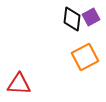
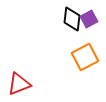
purple square: moved 2 px left, 2 px down
red triangle: rotated 25 degrees counterclockwise
